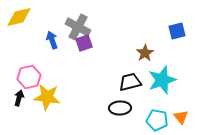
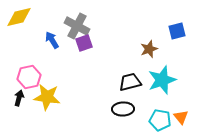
gray cross: moved 1 px left, 1 px up
blue arrow: rotated 12 degrees counterclockwise
brown star: moved 4 px right, 4 px up; rotated 12 degrees clockwise
black ellipse: moved 3 px right, 1 px down
cyan pentagon: moved 3 px right
